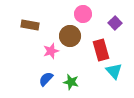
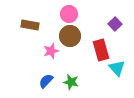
pink circle: moved 14 px left
purple square: moved 1 px down
cyan triangle: moved 3 px right, 3 px up
blue semicircle: moved 2 px down
